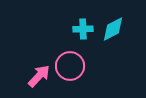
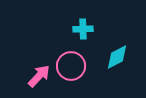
cyan diamond: moved 4 px right, 28 px down
pink circle: moved 1 px right
